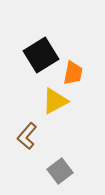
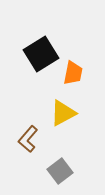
black square: moved 1 px up
yellow triangle: moved 8 px right, 12 px down
brown L-shape: moved 1 px right, 3 px down
